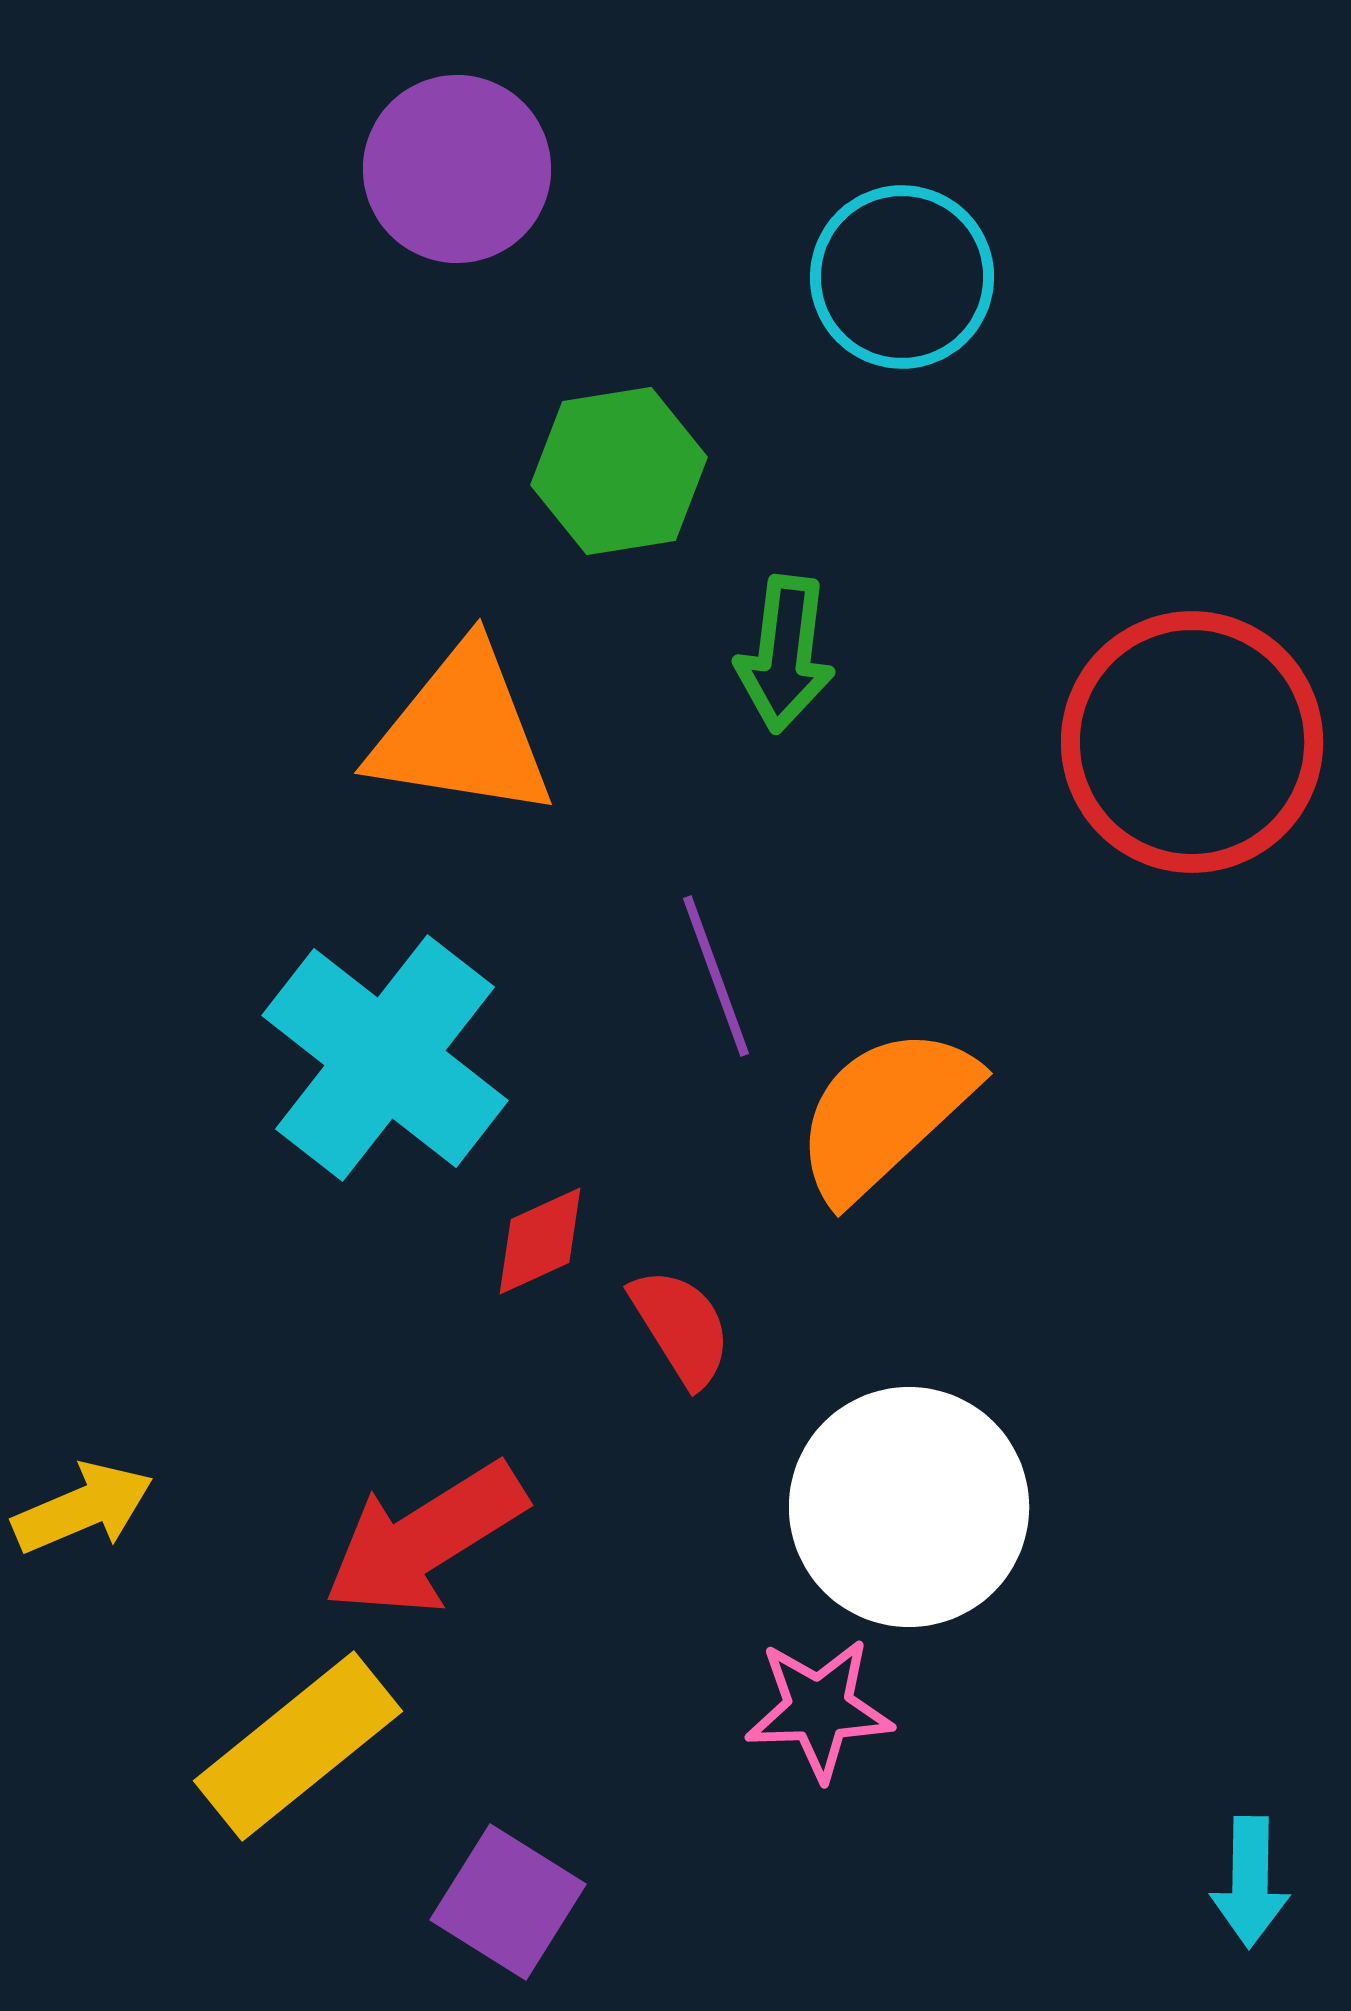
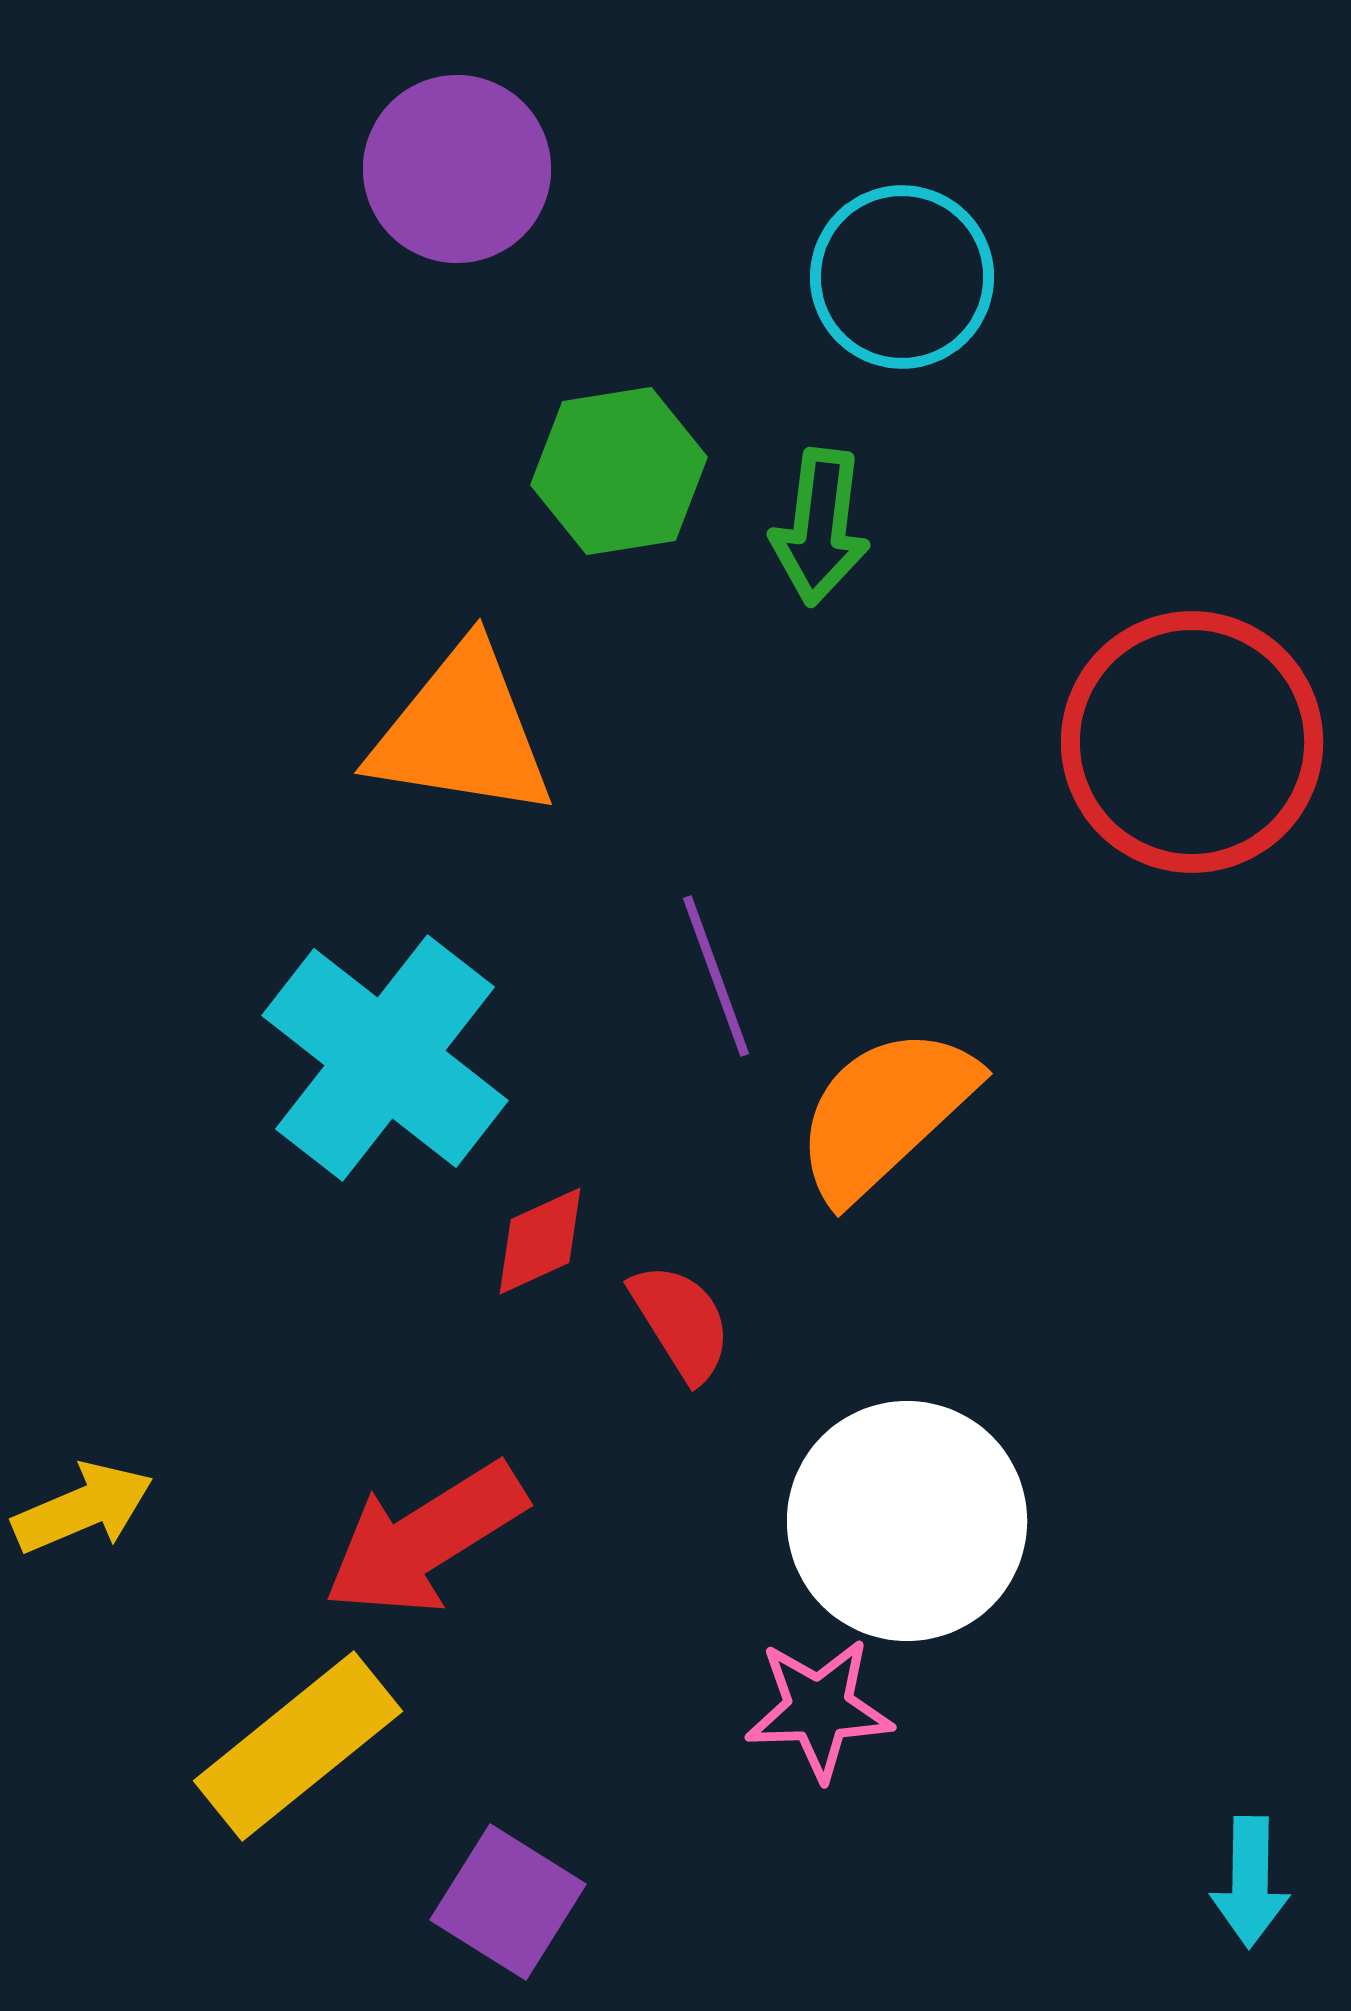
green arrow: moved 35 px right, 127 px up
red semicircle: moved 5 px up
white circle: moved 2 px left, 14 px down
